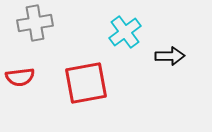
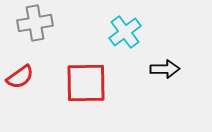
black arrow: moved 5 px left, 13 px down
red semicircle: rotated 28 degrees counterclockwise
red square: rotated 9 degrees clockwise
